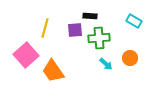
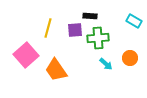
yellow line: moved 3 px right
green cross: moved 1 px left
orange trapezoid: moved 3 px right, 1 px up
